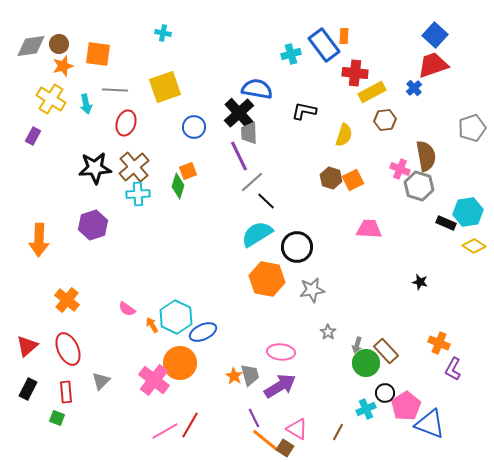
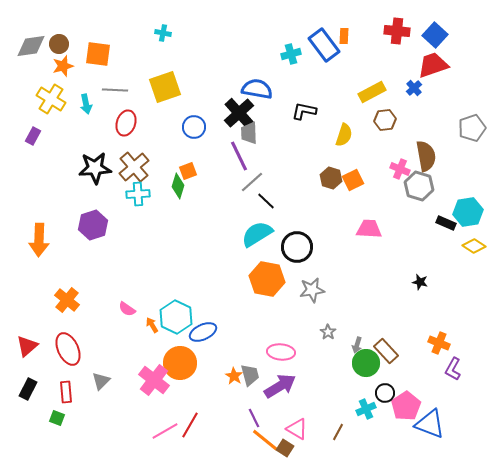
red cross at (355, 73): moved 42 px right, 42 px up
